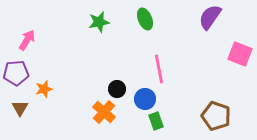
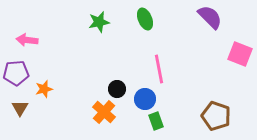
purple semicircle: rotated 100 degrees clockwise
pink arrow: rotated 115 degrees counterclockwise
